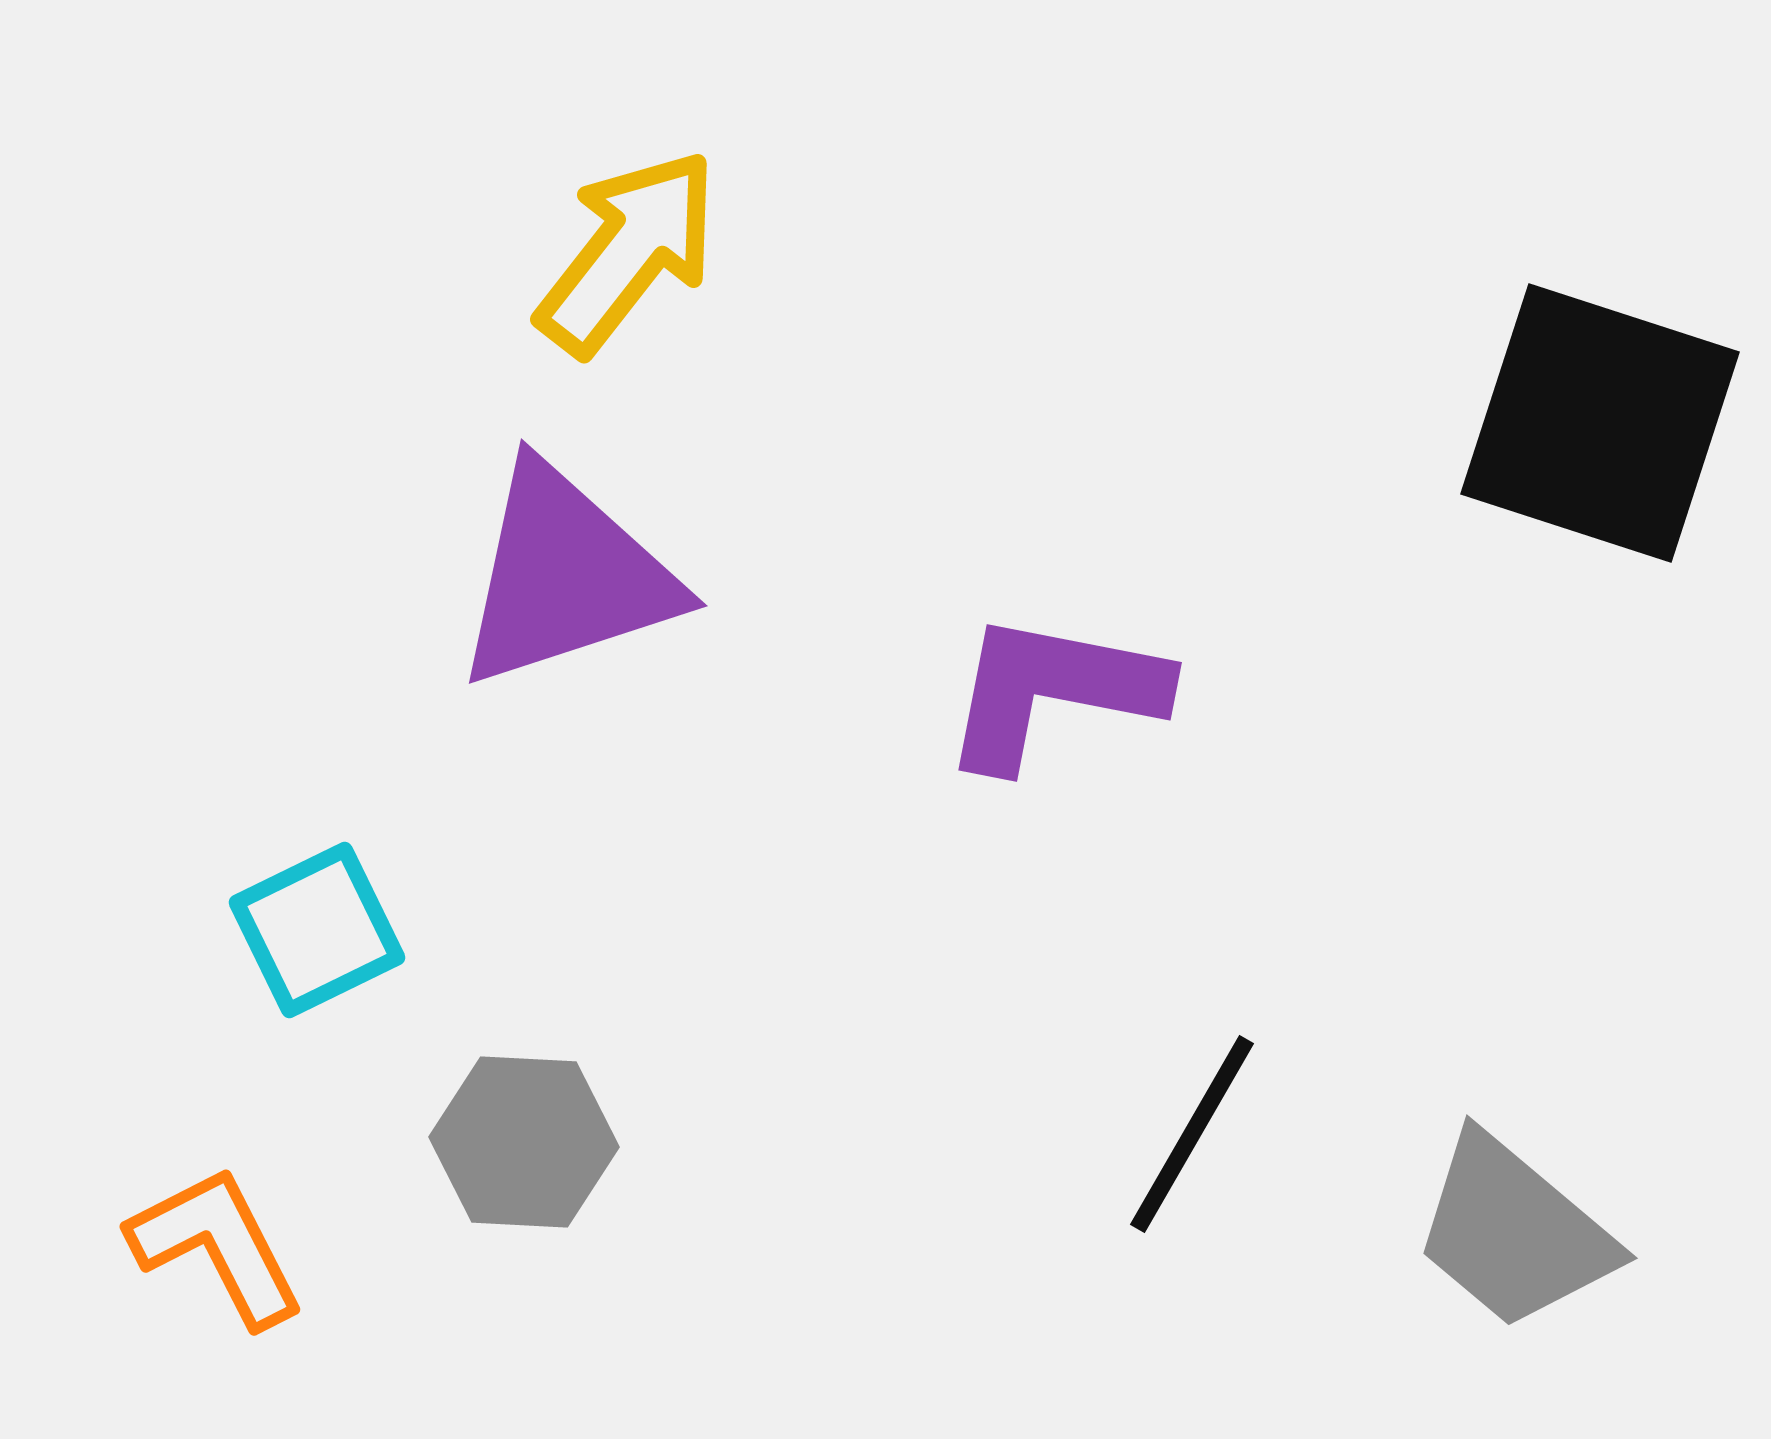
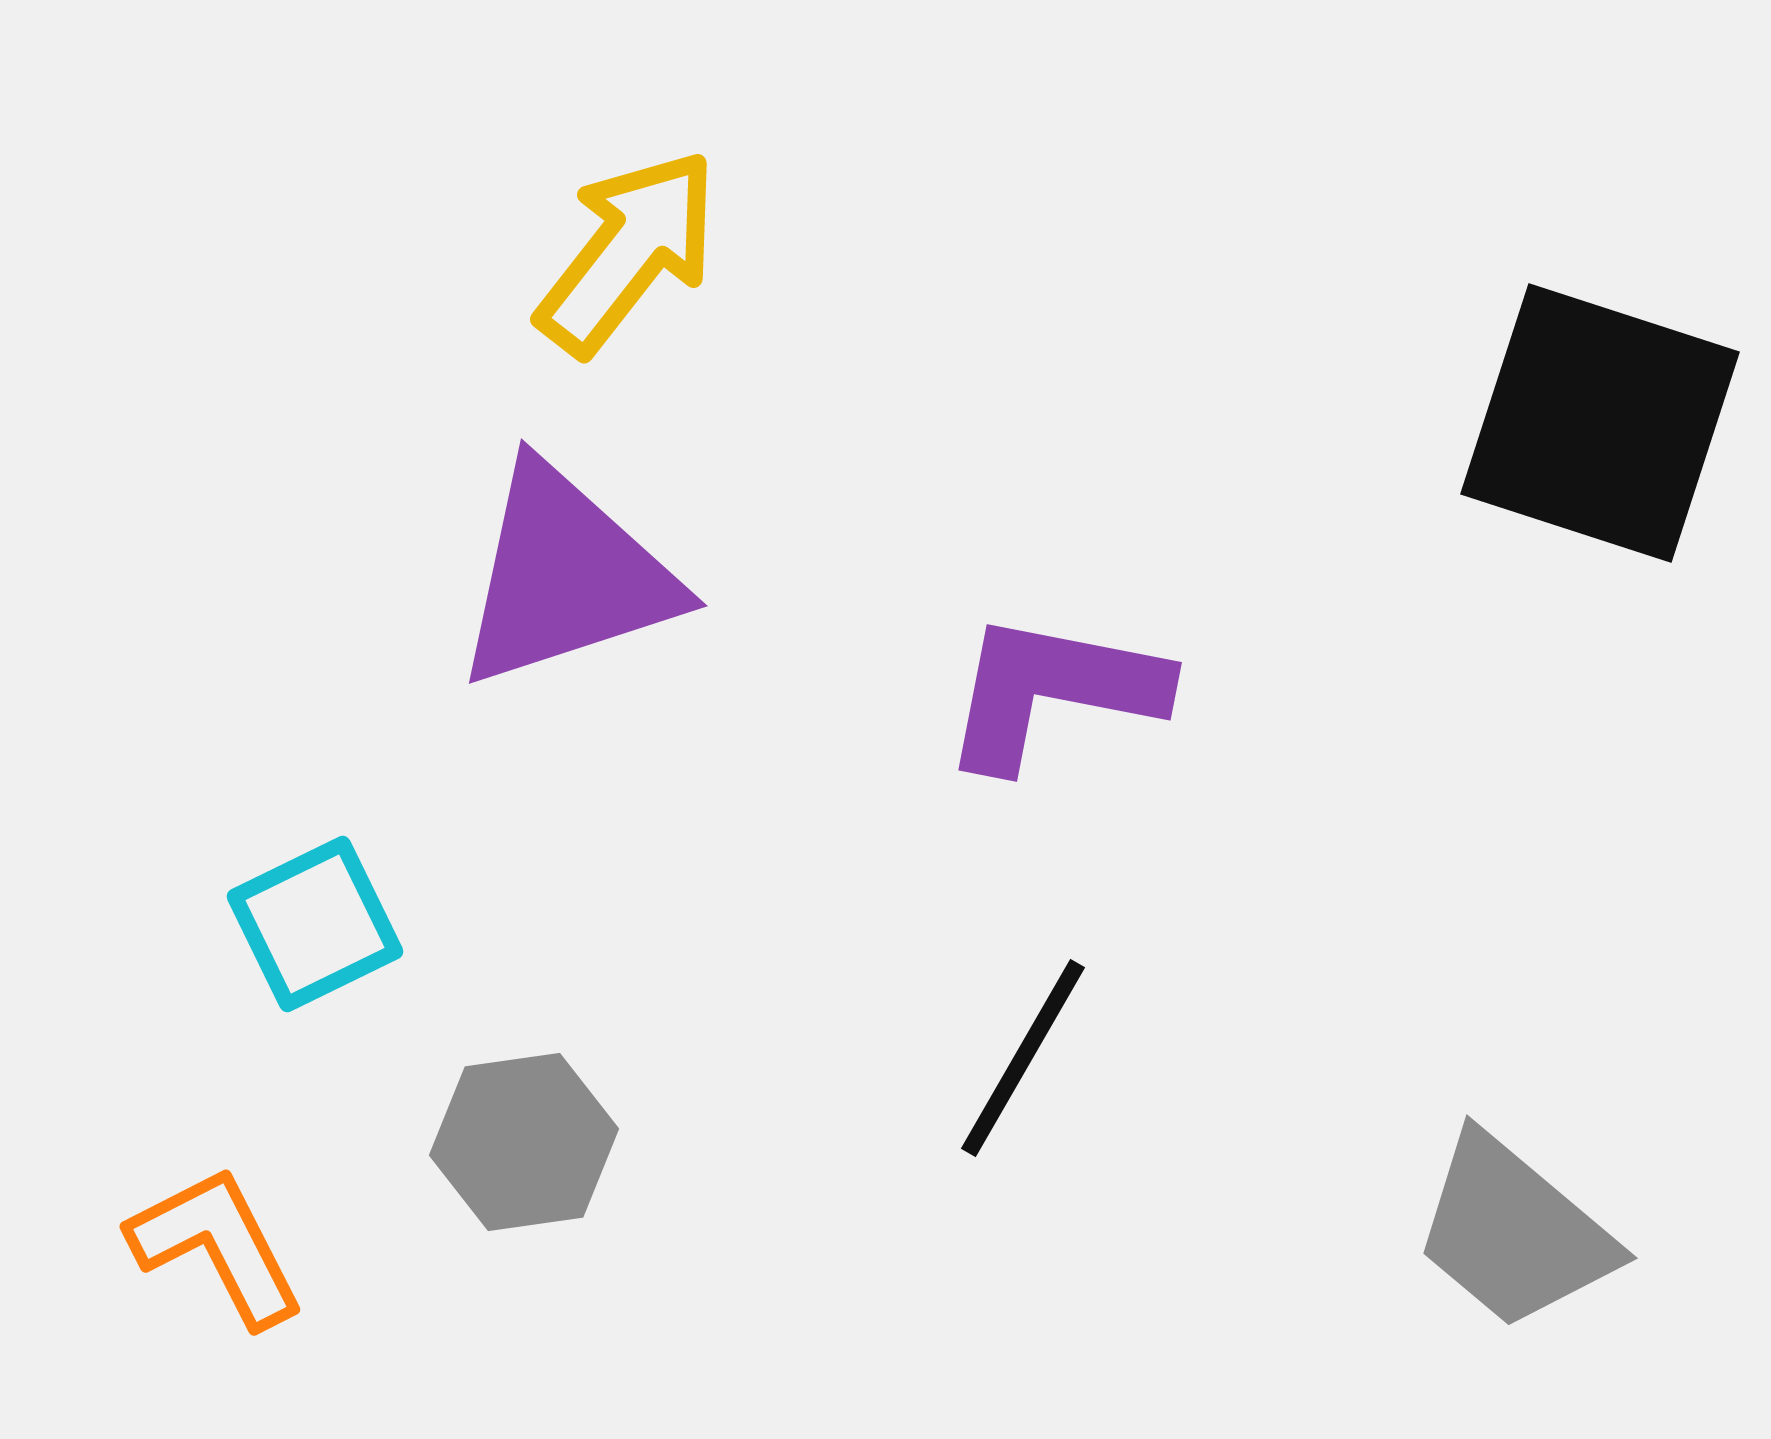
cyan square: moved 2 px left, 6 px up
black line: moved 169 px left, 76 px up
gray hexagon: rotated 11 degrees counterclockwise
